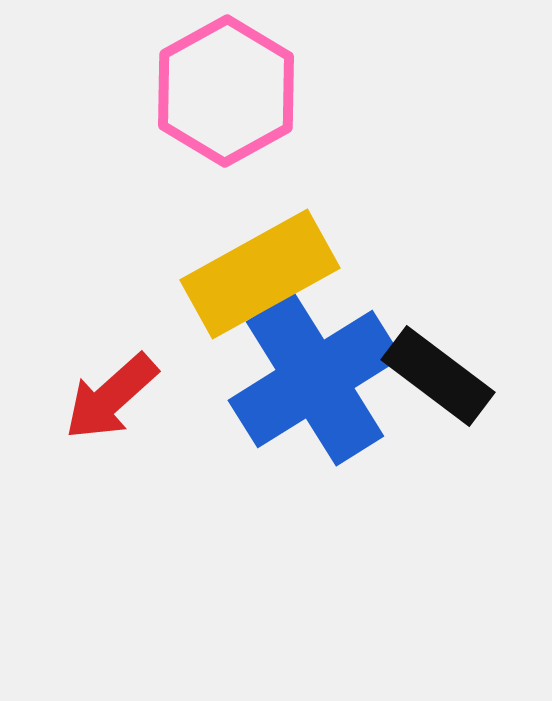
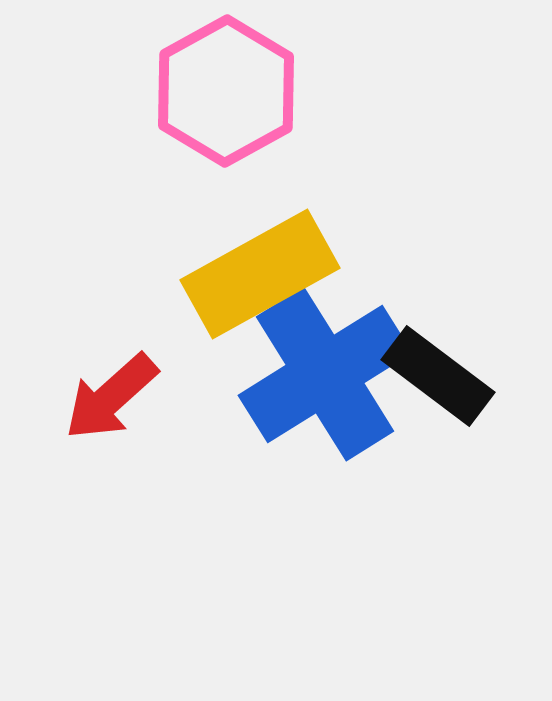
blue cross: moved 10 px right, 5 px up
